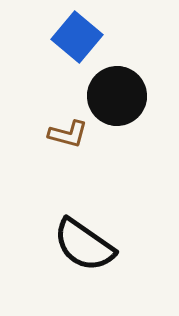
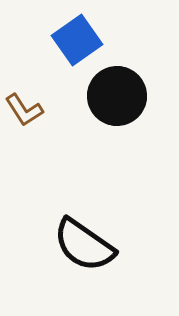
blue square: moved 3 px down; rotated 15 degrees clockwise
brown L-shape: moved 44 px left, 24 px up; rotated 42 degrees clockwise
